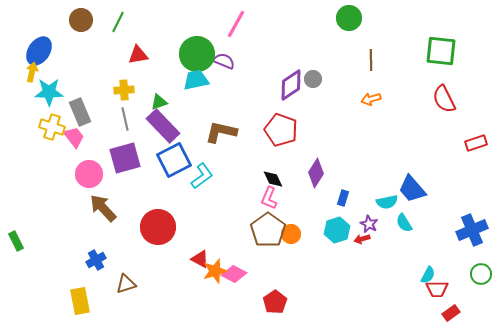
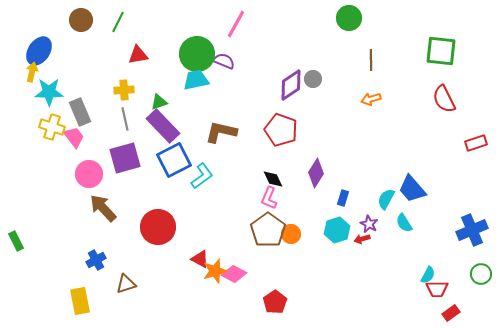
cyan semicircle at (387, 202): moved 1 px left, 3 px up; rotated 130 degrees clockwise
